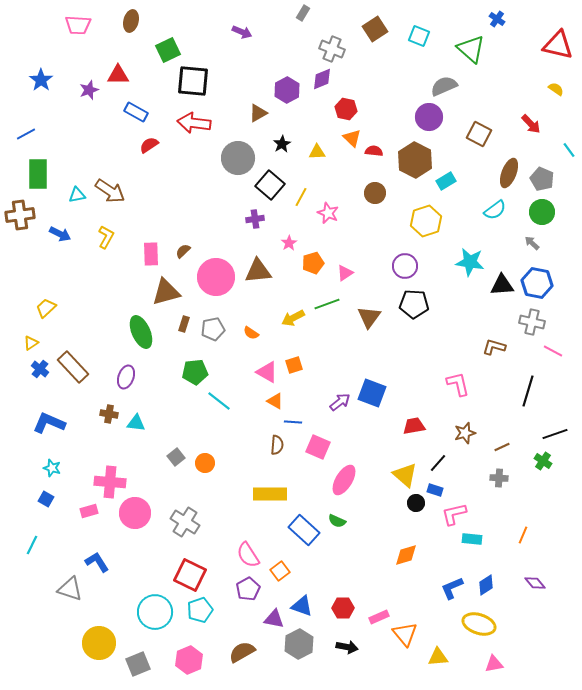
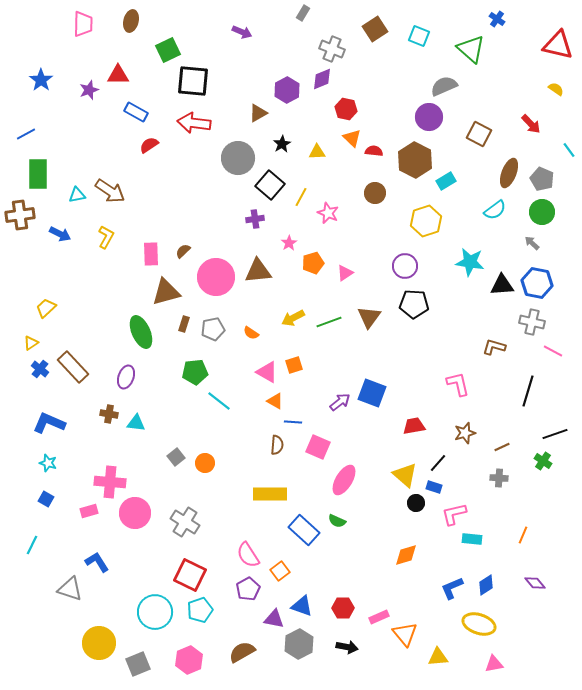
pink trapezoid at (78, 25): moved 5 px right, 1 px up; rotated 92 degrees counterclockwise
green line at (327, 304): moved 2 px right, 18 px down
cyan star at (52, 468): moved 4 px left, 5 px up
blue rectangle at (435, 490): moved 1 px left, 3 px up
